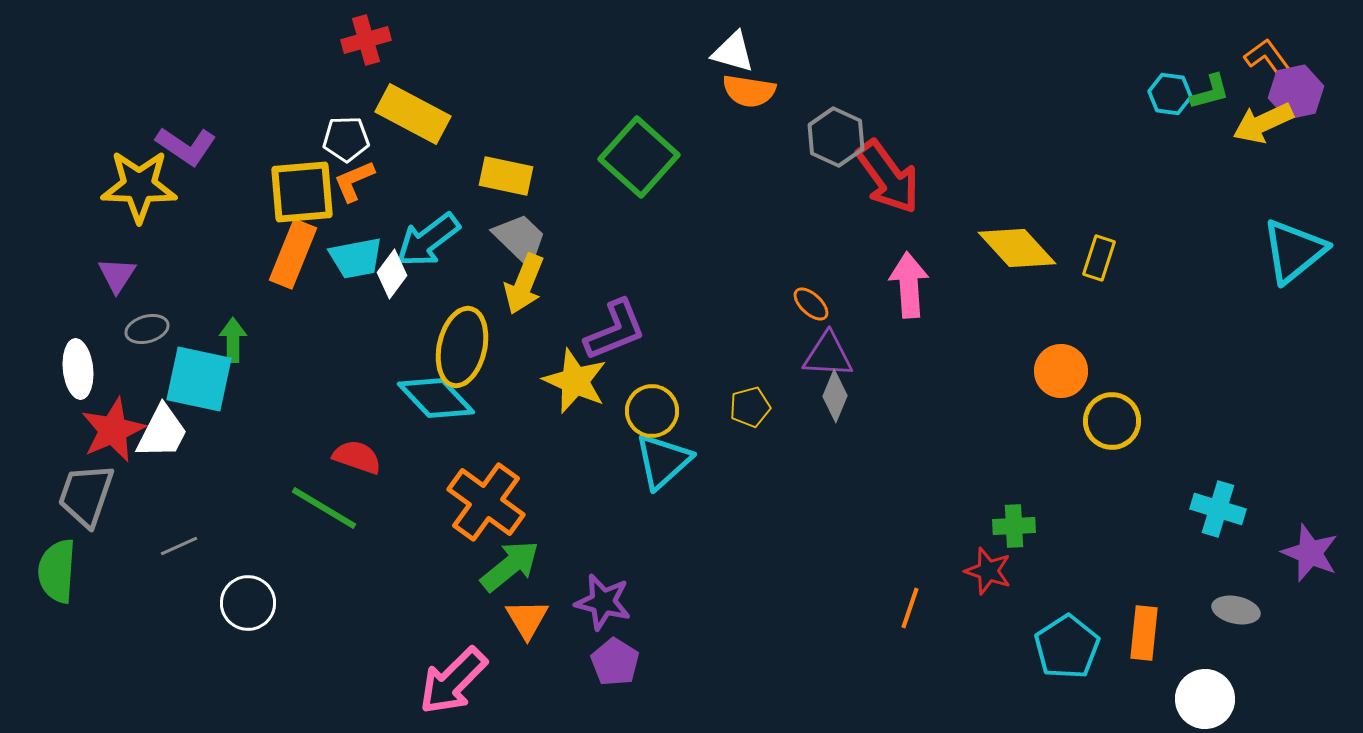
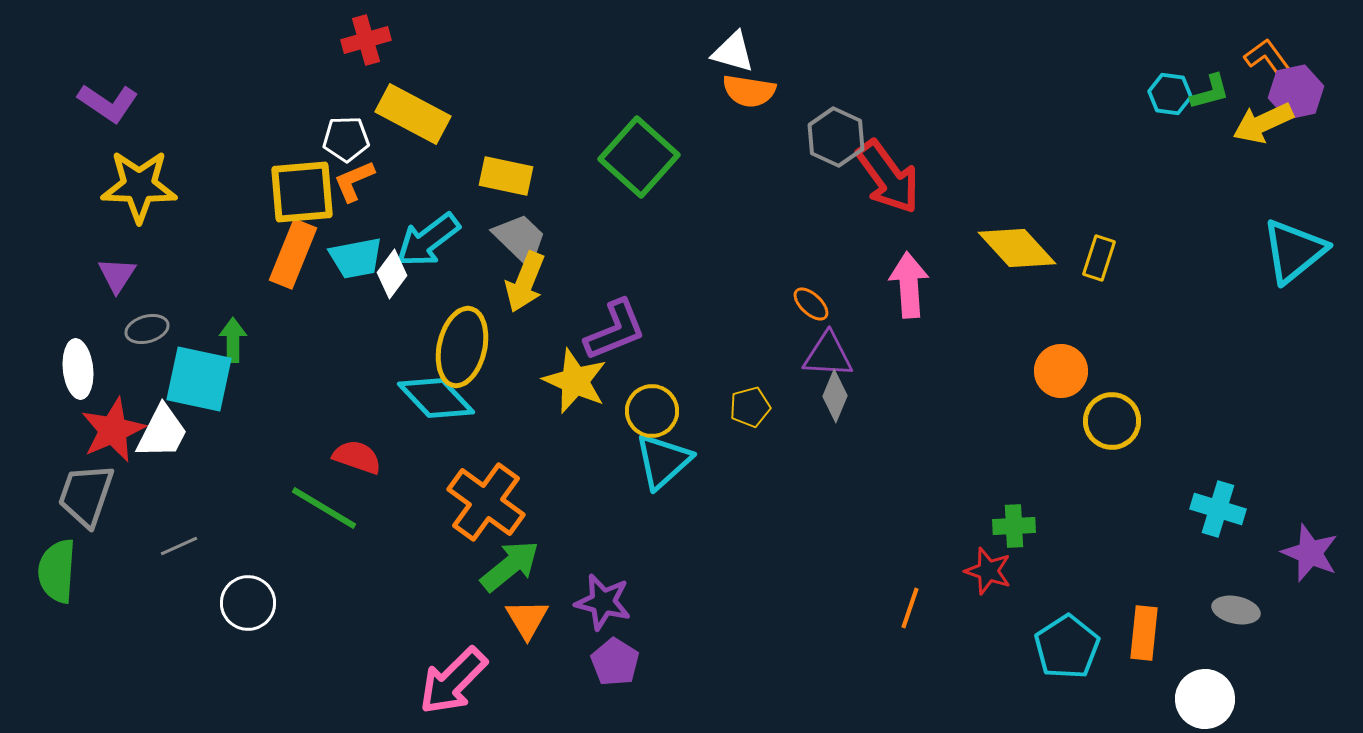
purple L-shape at (186, 146): moved 78 px left, 43 px up
yellow arrow at (524, 284): moved 1 px right, 2 px up
